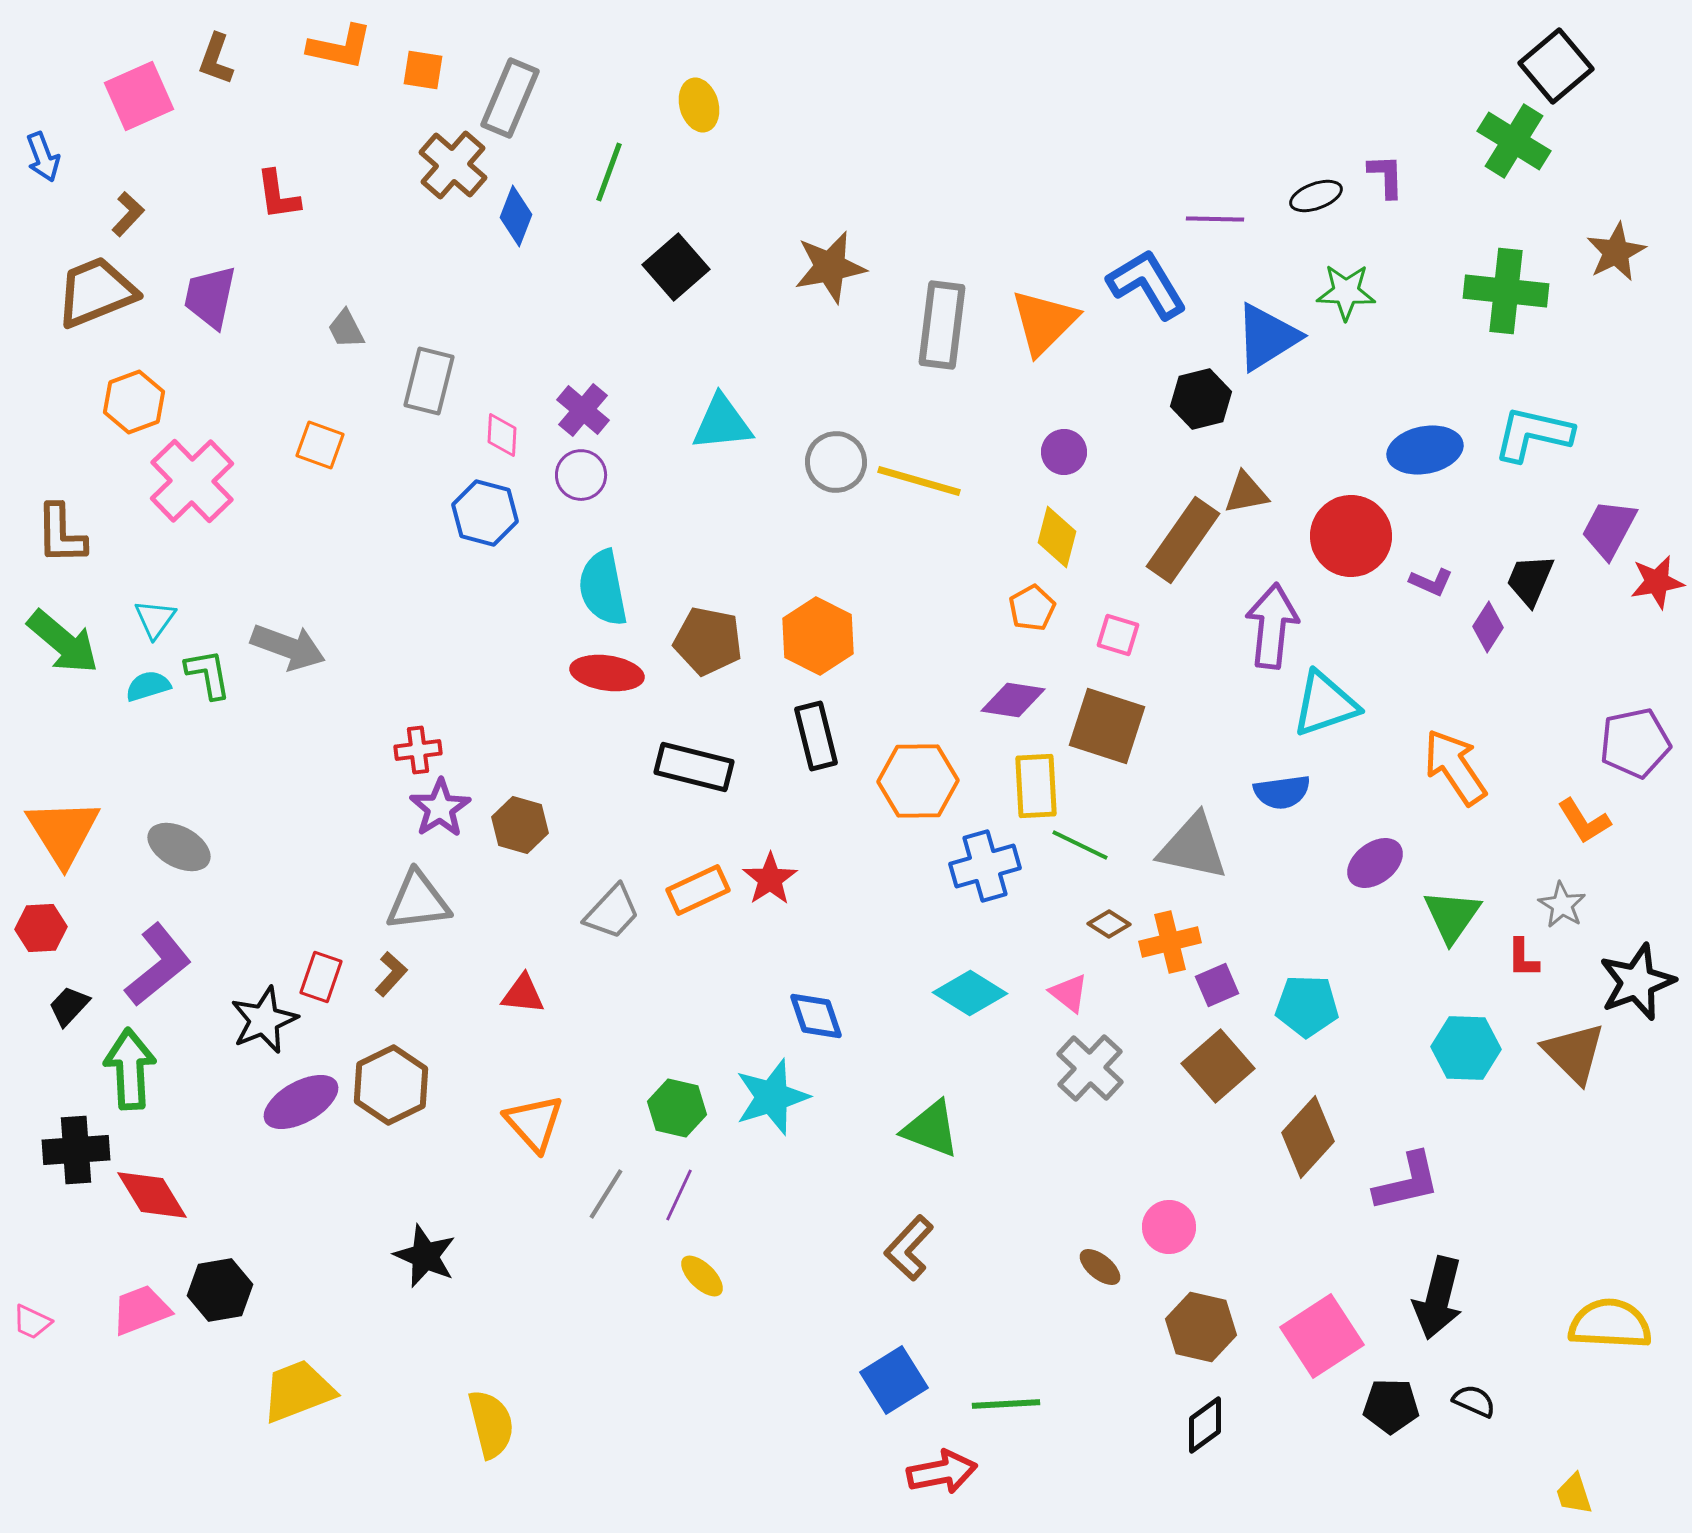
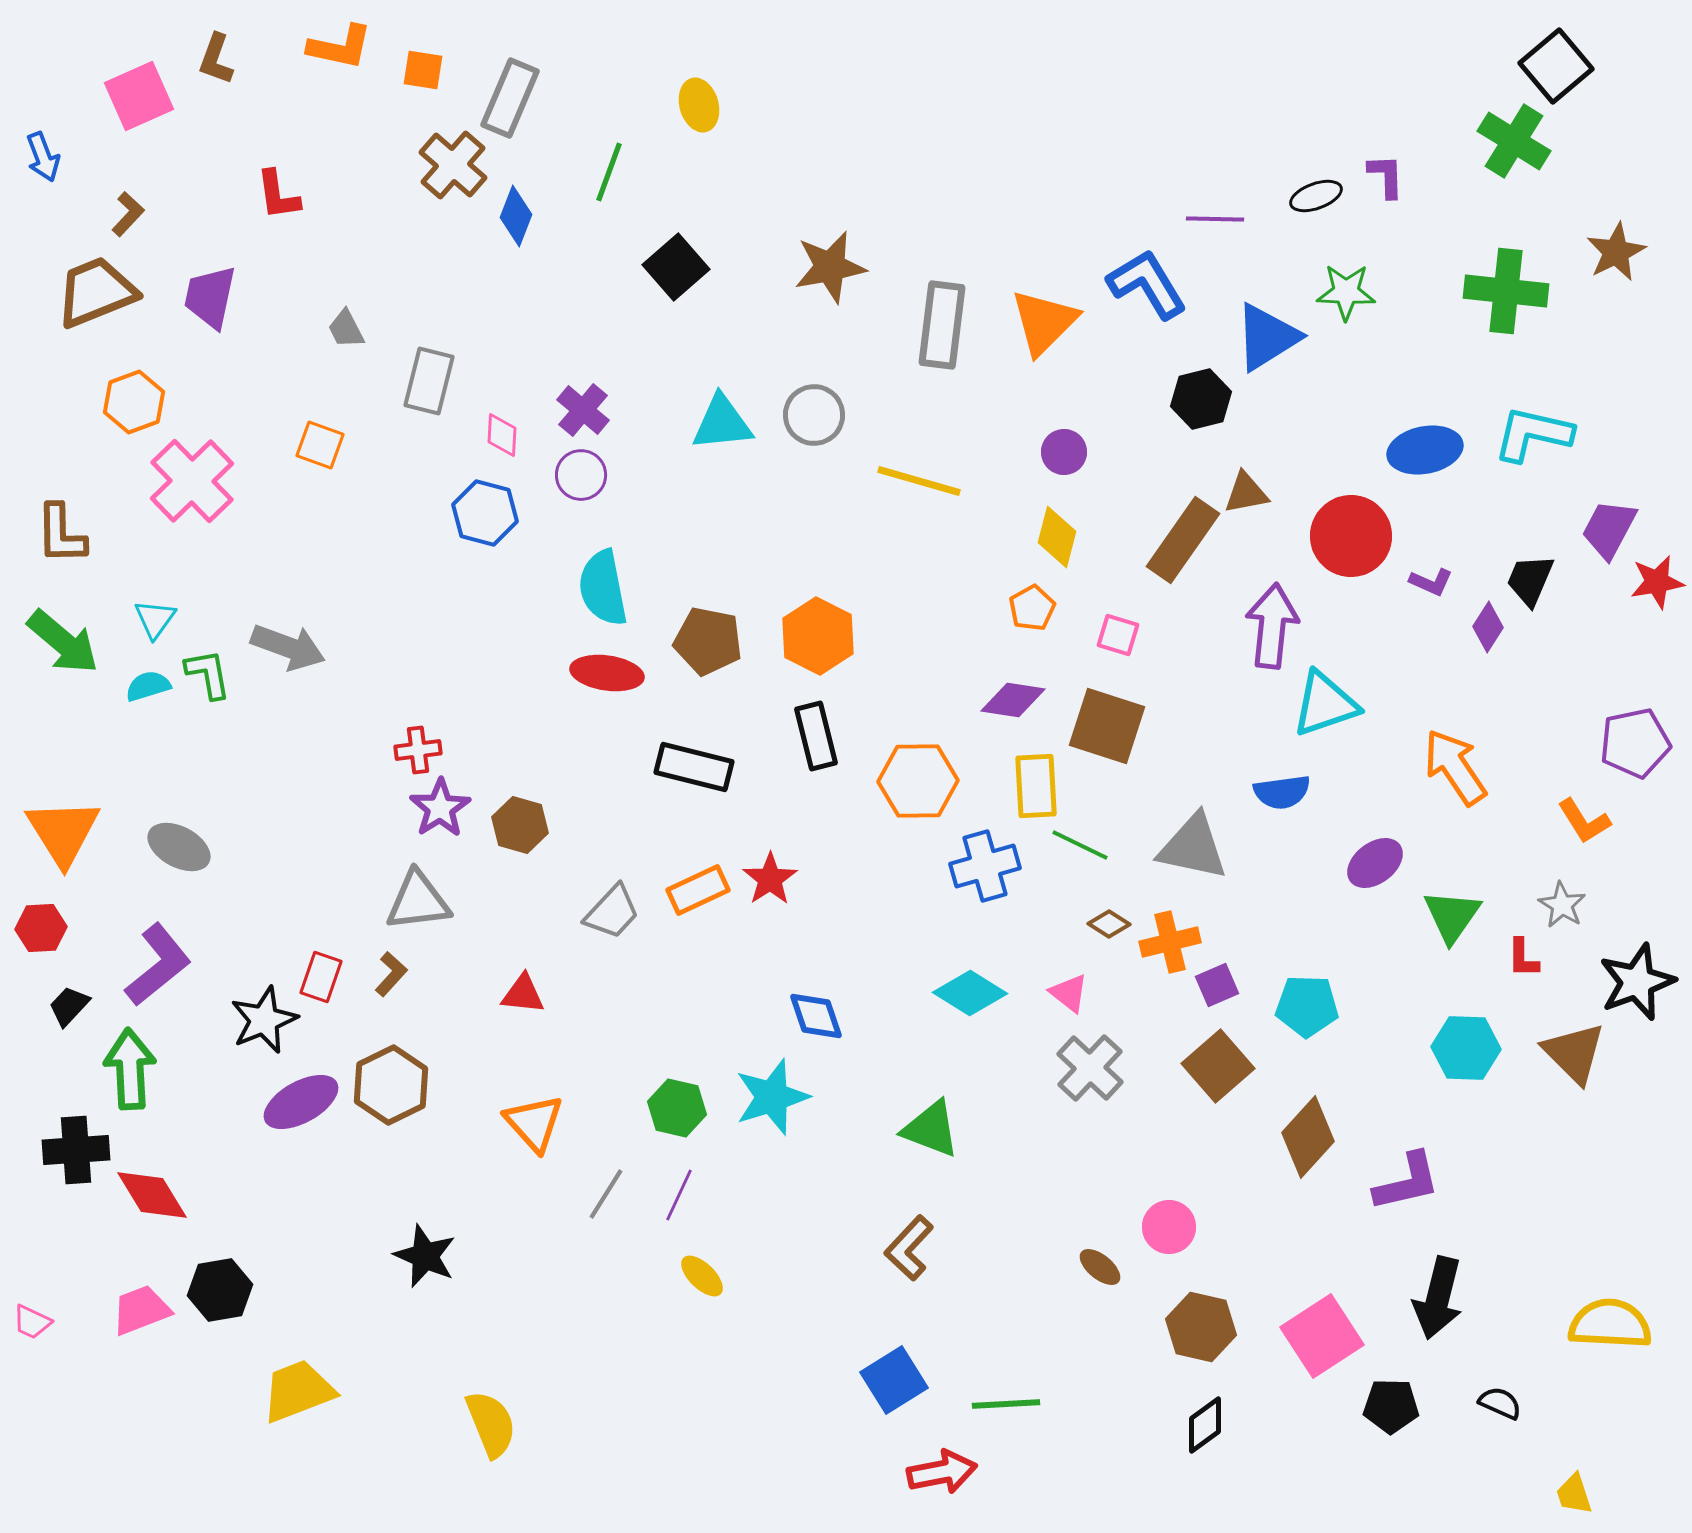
gray circle at (836, 462): moved 22 px left, 47 px up
black semicircle at (1474, 1401): moved 26 px right, 2 px down
yellow semicircle at (491, 1424): rotated 8 degrees counterclockwise
